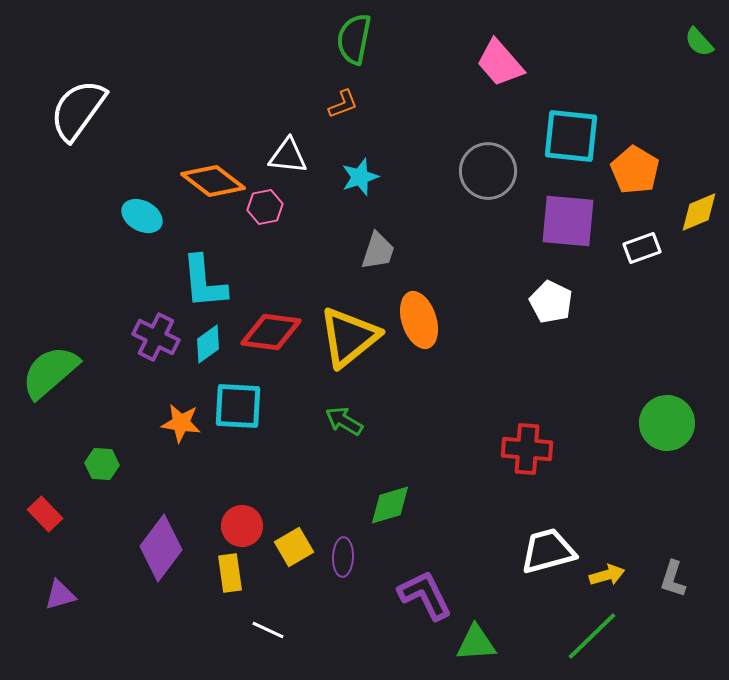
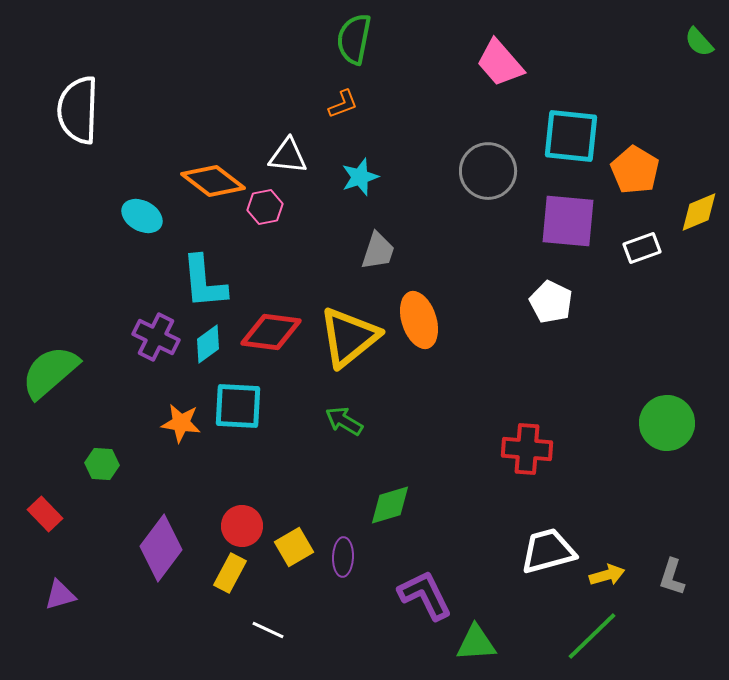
white semicircle at (78, 110): rotated 34 degrees counterclockwise
yellow rectangle at (230, 573): rotated 36 degrees clockwise
gray L-shape at (673, 579): moved 1 px left, 2 px up
